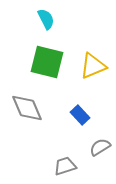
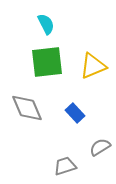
cyan semicircle: moved 5 px down
green square: rotated 20 degrees counterclockwise
blue rectangle: moved 5 px left, 2 px up
